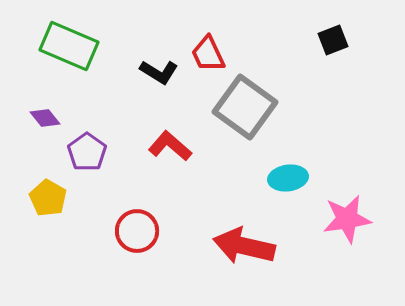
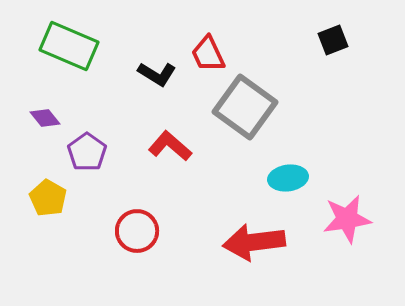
black L-shape: moved 2 px left, 2 px down
red arrow: moved 10 px right, 4 px up; rotated 20 degrees counterclockwise
